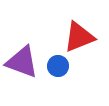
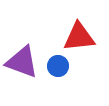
red triangle: rotated 16 degrees clockwise
